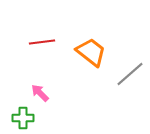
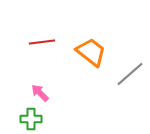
green cross: moved 8 px right, 1 px down
